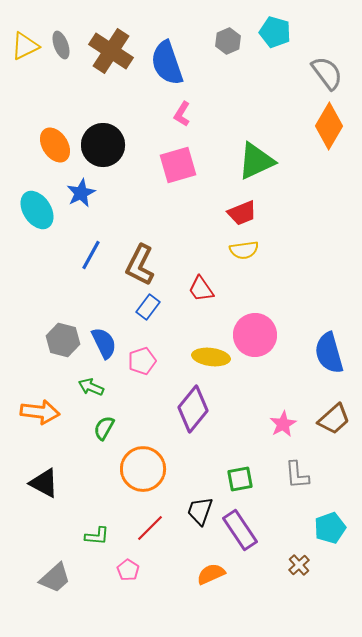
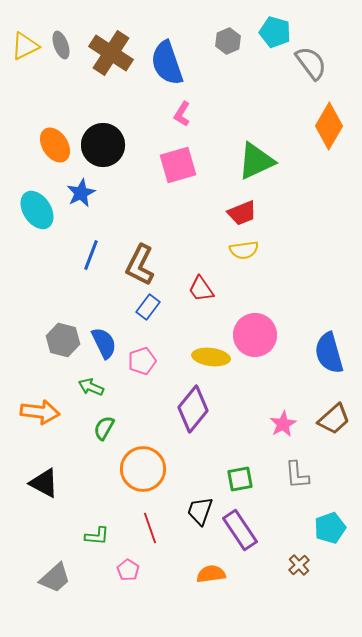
brown cross at (111, 51): moved 2 px down
gray semicircle at (327, 73): moved 16 px left, 10 px up
blue line at (91, 255): rotated 8 degrees counterclockwise
red line at (150, 528): rotated 64 degrees counterclockwise
orange semicircle at (211, 574): rotated 16 degrees clockwise
